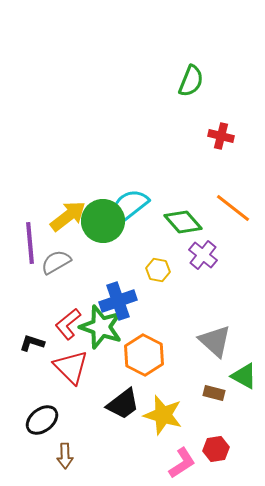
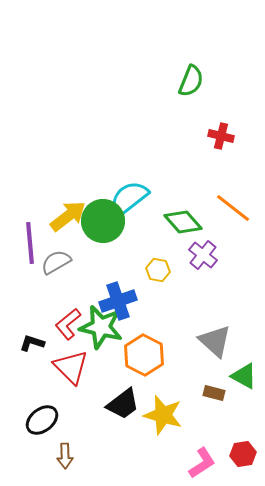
cyan semicircle: moved 8 px up
green star: rotated 6 degrees counterclockwise
red hexagon: moved 27 px right, 5 px down
pink L-shape: moved 20 px right
